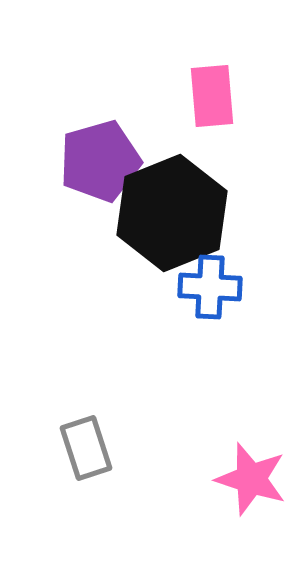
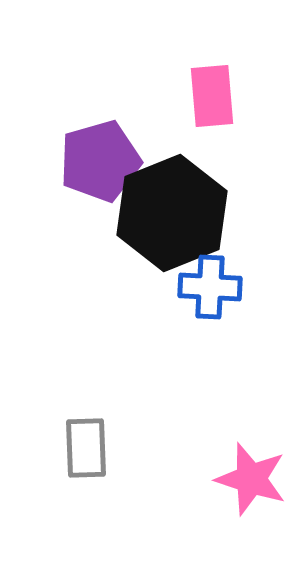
gray rectangle: rotated 16 degrees clockwise
